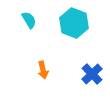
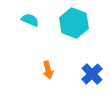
cyan semicircle: moved 1 px right; rotated 36 degrees counterclockwise
orange arrow: moved 5 px right
